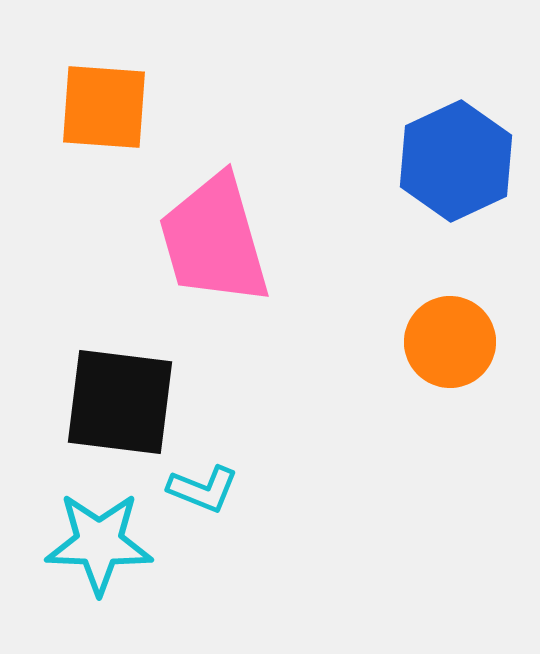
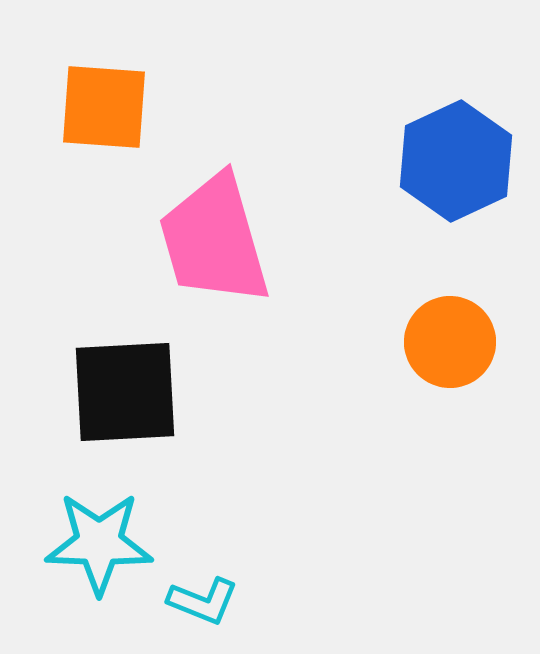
black square: moved 5 px right, 10 px up; rotated 10 degrees counterclockwise
cyan L-shape: moved 112 px down
